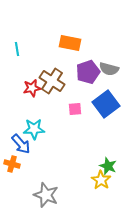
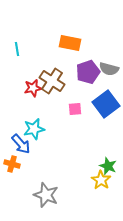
red star: moved 1 px right
cyan star: rotated 10 degrees counterclockwise
